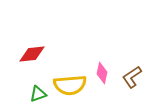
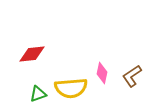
brown L-shape: moved 1 px up
yellow semicircle: moved 1 px right, 3 px down
